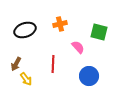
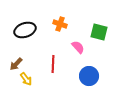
orange cross: rotated 32 degrees clockwise
brown arrow: rotated 16 degrees clockwise
